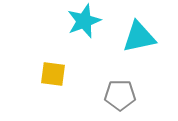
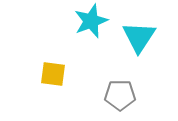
cyan star: moved 7 px right
cyan triangle: rotated 45 degrees counterclockwise
